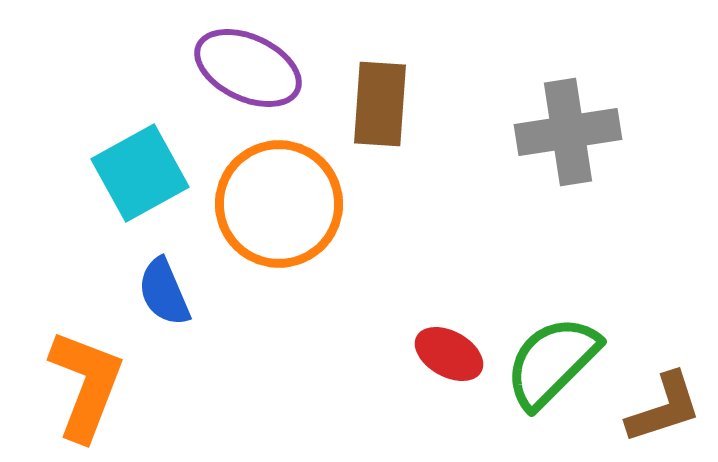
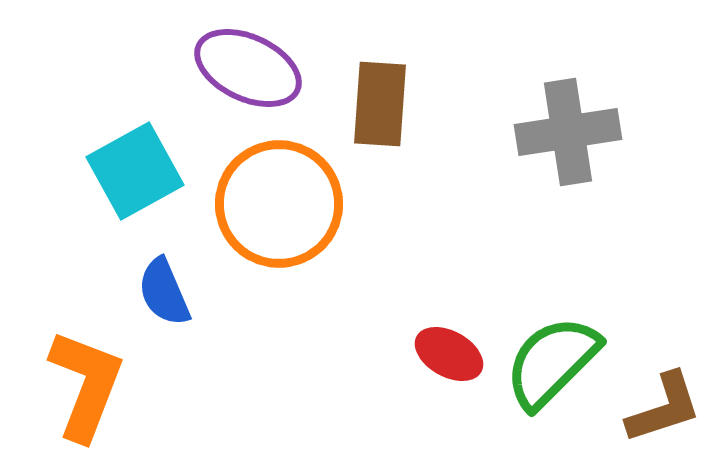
cyan square: moved 5 px left, 2 px up
